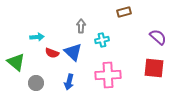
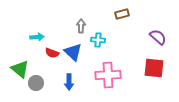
brown rectangle: moved 2 px left, 2 px down
cyan cross: moved 4 px left; rotated 16 degrees clockwise
green triangle: moved 4 px right, 7 px down
blue arrow: rotated 14 degrees counterclockwise
